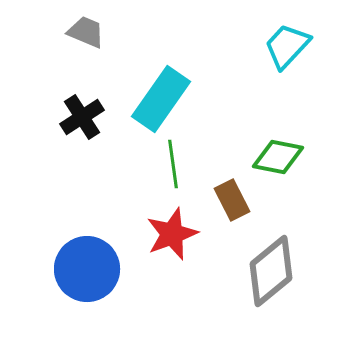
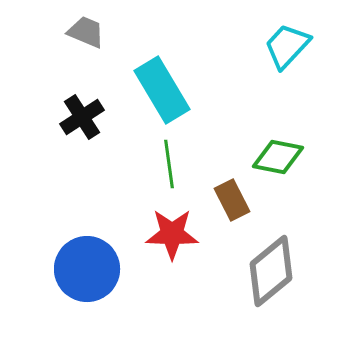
cyan rectangle: moved 1 px right, 9 px up; rotated 66 degrees counterclockwise
green line: moved 4 px left
red star: rotated 22 degrees clockwise
